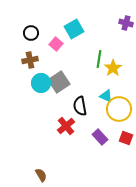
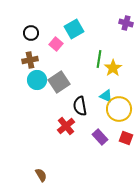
cyan circle: moved 4 px left, 3 px up
